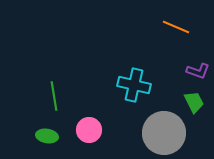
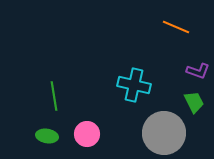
pink circle: moved 2 px left, 4 px down
